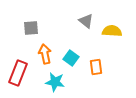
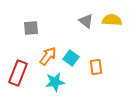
yellow semicircle: moved 11 px up
orange arrow: moved 3 px right, 2 px down; rotated 48 degrees clockwise
cyan star: rotated 18 degrees counterclockwise
